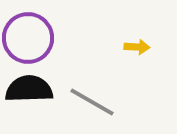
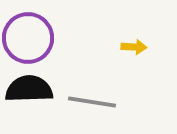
yellow arrow: moved 3 px left
gray line: rotated 21 degrees counterclockwise
